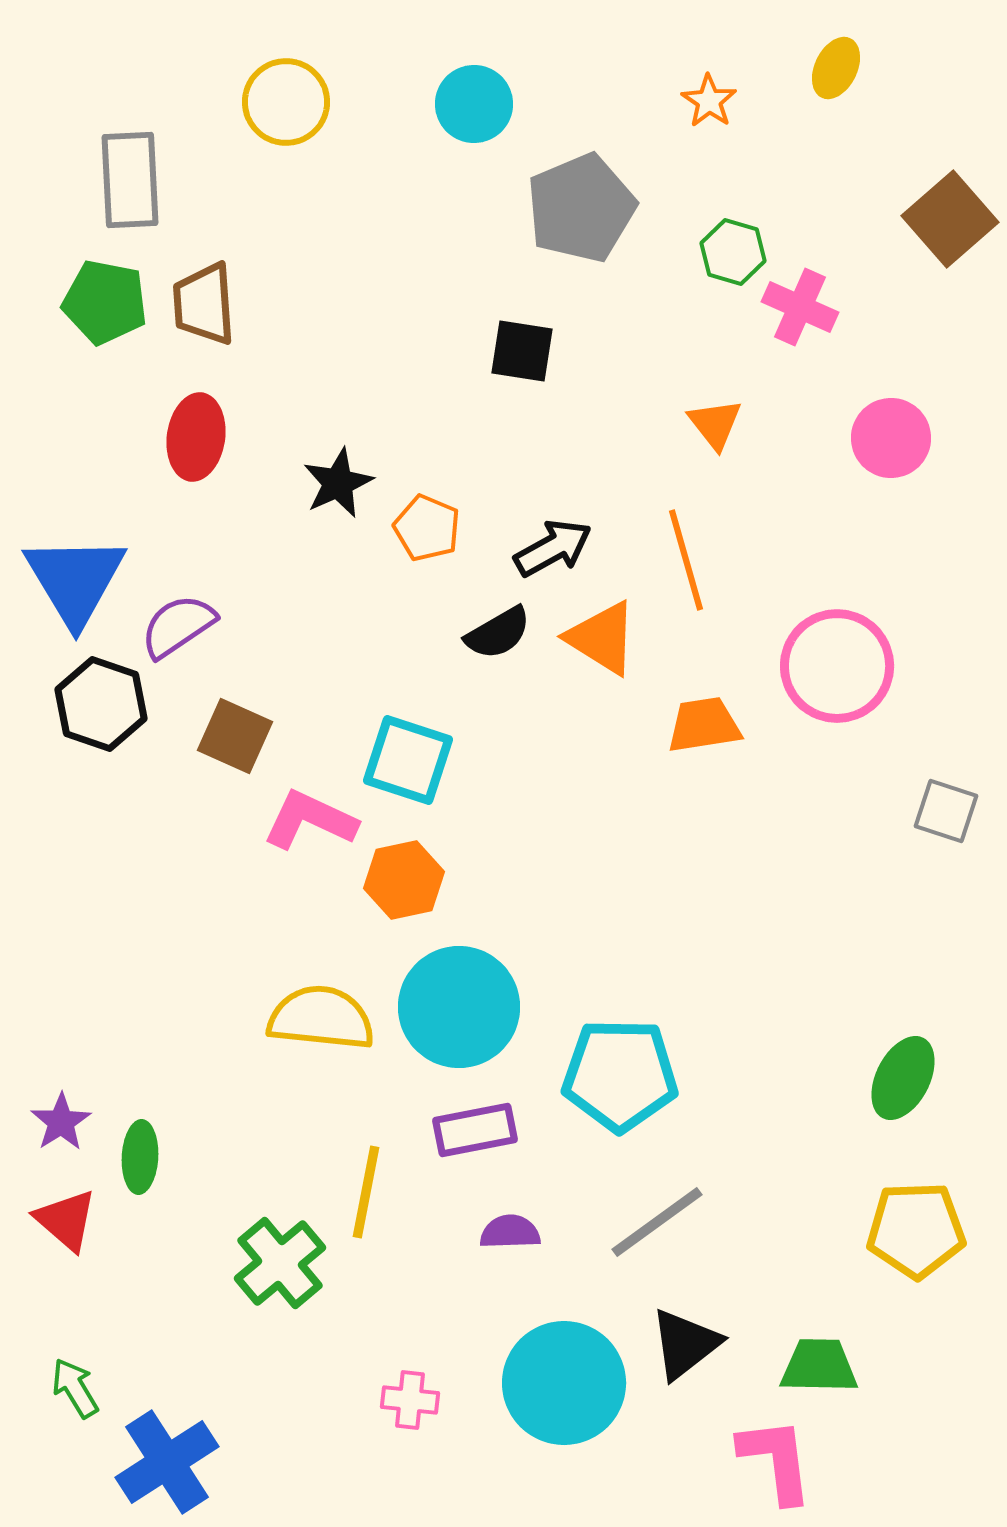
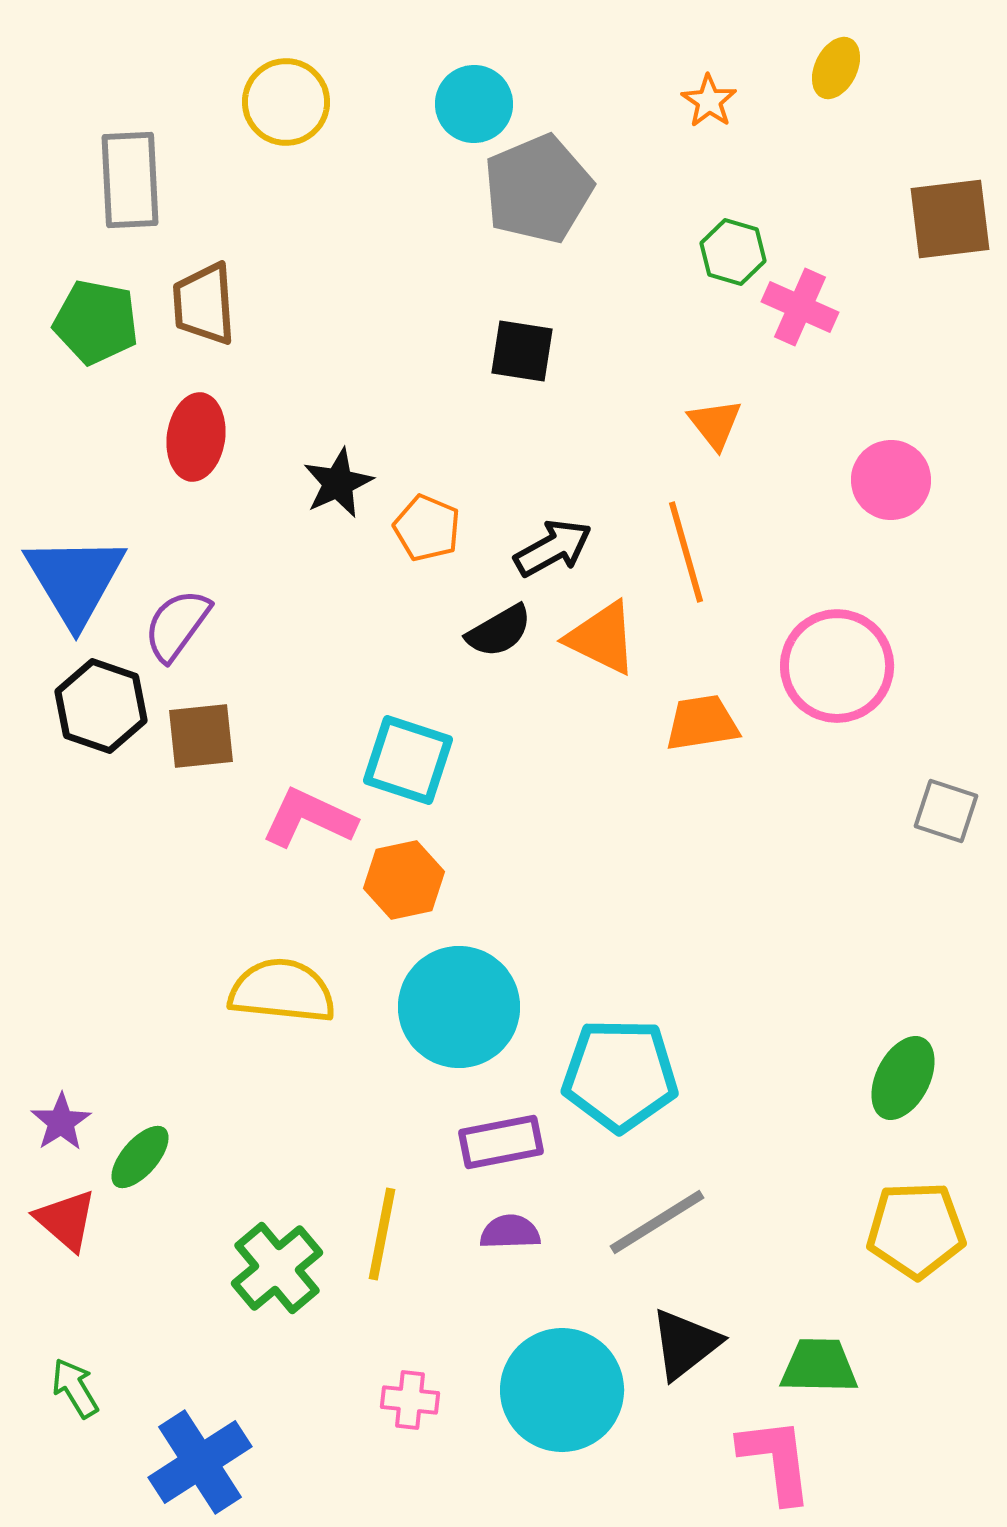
gray pentagon at (581, 208): moved 43 px left, 19 px up
brown square at (950, 219): rotated 34 degrees clockwise
green pentagon at (105, 302): moved 9 px left, 20 px down
pink circle at (891, 438): moved 42 px down
orange line at (686, 560): moved 8 px up
purple semicircle at (178, 626): moved 1 px left, 1 px up; rotated 20 degrees counterclockwise
black semicircle at (498, 633): moved 1 px right, 2 px up
orange triangle at (602, 638): rotated 6 degrees counterclockwise
black hexagon at (101, 704): moved 2 px down
orange trapezoid at (704, 725): moved 2 px left, 2 px up
brown square at (235, 736): moved 34 px left; rotated 30 degrees counterclockwise
pink L-shape at (310, 820): moved 1 px left, 2 px up
yellow semicircle at (321, 1018): moved 39 px left, 27 px up
purple rectangle at (475, 1130): moved 26 px right, 12 px down
green ellipse at (140, 1157): rotated 38 degrees clockwise
yellow line at (366, 1192): moved 16 px right, 42 px down
gray line at (657, 1222): rotated 4 degrees clockwise
green cross at (280, 1263): moved 3 px left, 5 px down
cyan circle at (564, 1383): moved 2 px left, 7 px down
blue cross at (167, 1462): moved 33 px right
